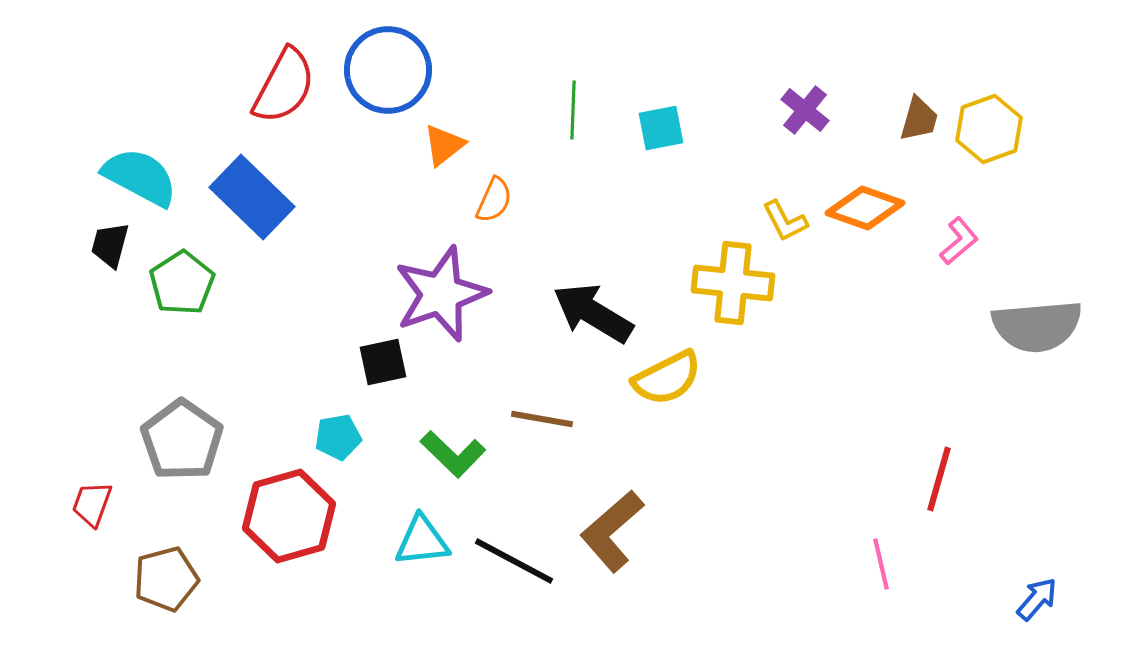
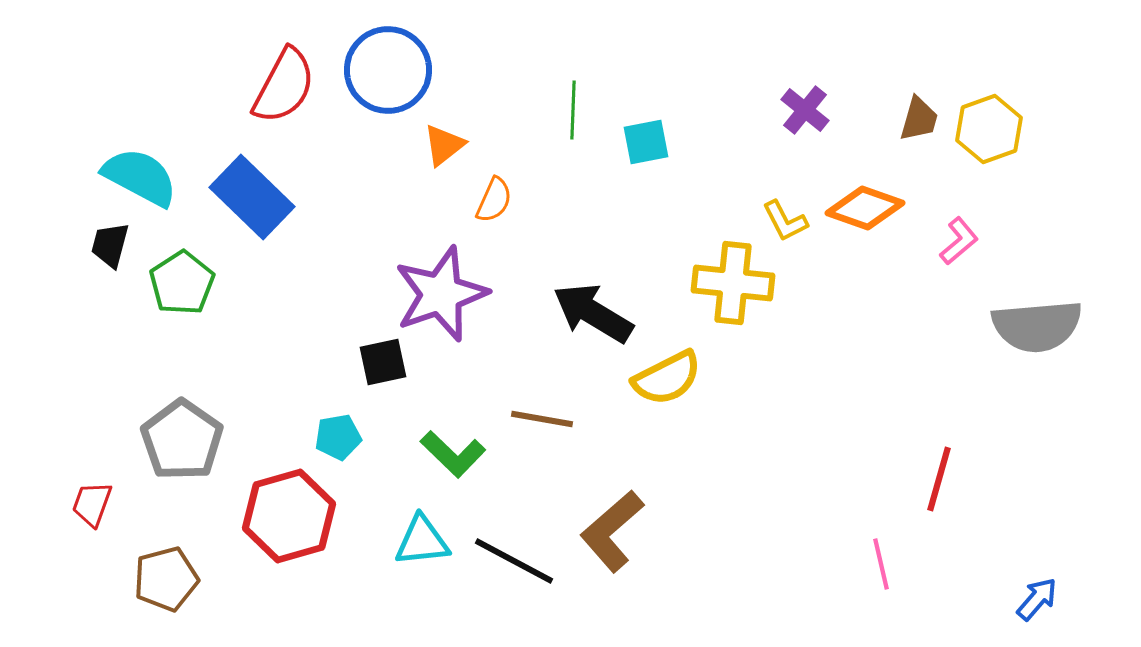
cyan square: moved 15 px left, 14 px down
